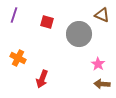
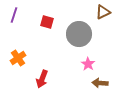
brown triangle: moved 1 px right, 3 px up; rotated 49 degrees counterclockwise
orange cross: rotated 28 degrees clockwise
pink star: moved 10 px left
brown arrow: moved 2 px left, 1 px up
